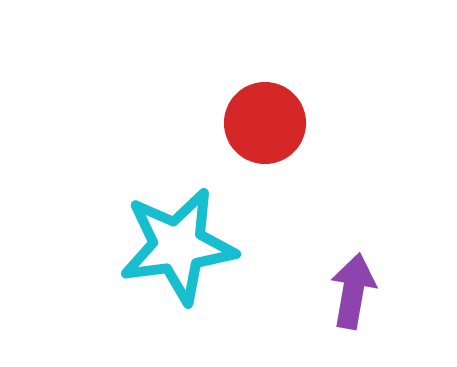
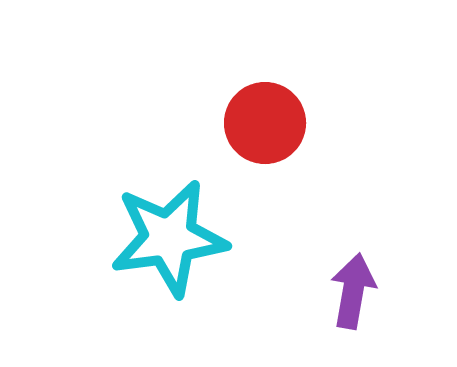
cyan star: moved 9 px left, 8 px up
